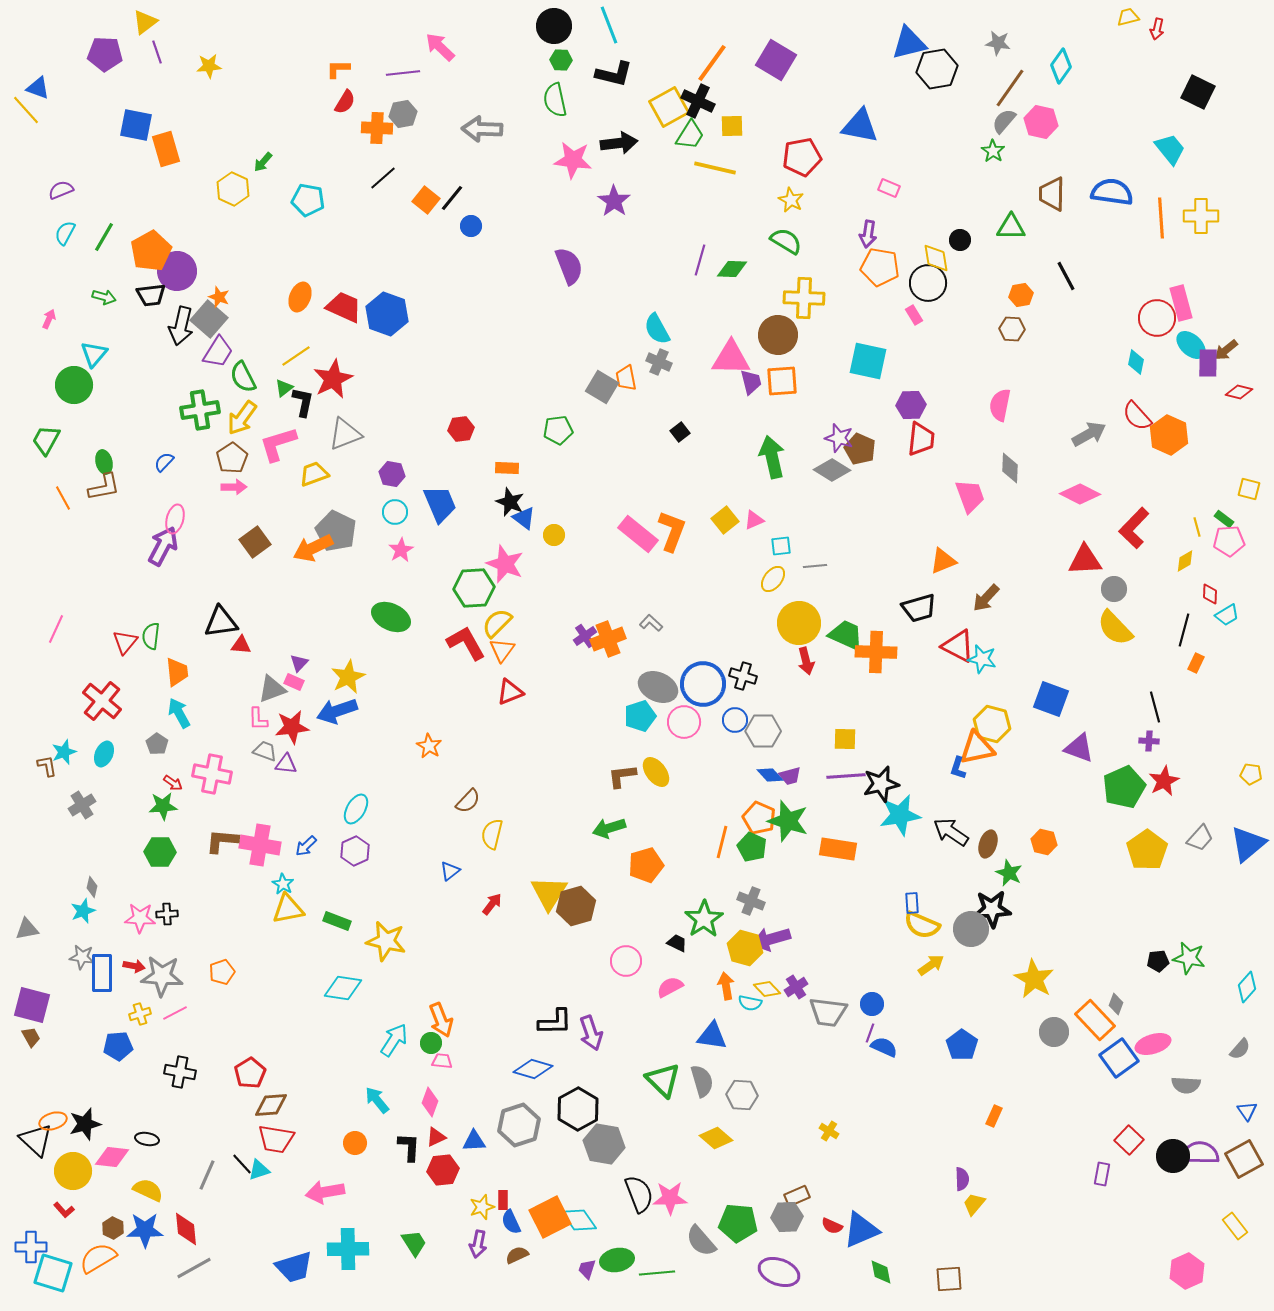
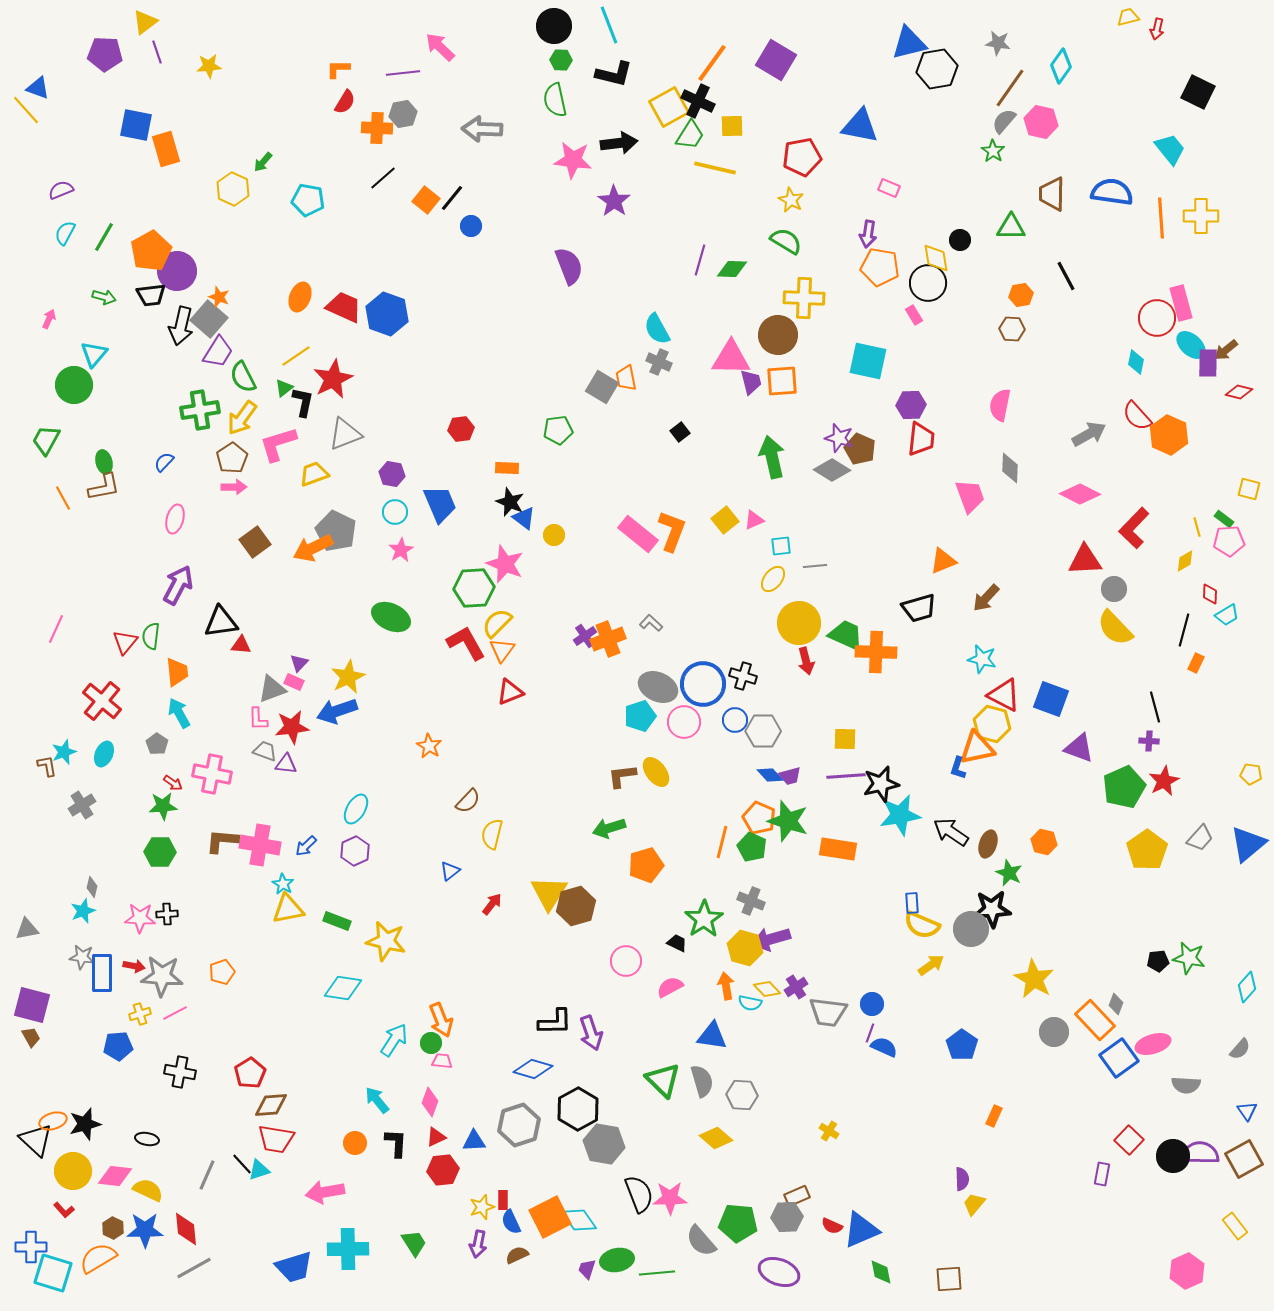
purple arrow at (163, 546): moved 15 px right, 39 px down
red triangle at (958, 646): moved 46 px right, 49 px down
black L-shape at (409, 1147): moved 13 px left, 4 px up
pink diamond at (112, 1157): moved 3 px right, 19 px down
